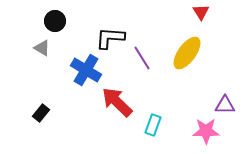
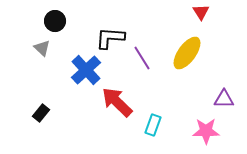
gray triangle: rotated 12 degrees clockwise
blue cross: rotated 16 degrees clockwise
purple triangle: moved 1 px left, 6 px up
